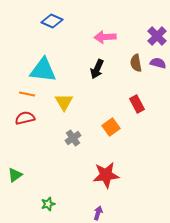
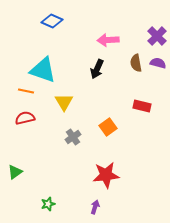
pink arrow: moved 3 px right, 3 px down
cyan triangle: rotated 12 degrees clockwise
orange line: moved 1 px left, 3 px up
red rectangle: moved 5 px right, 2 px down; rotated 48 degrees counterclockwise
orange square: moved 3 px left
gray cross: moved 1 px up
green triangle: moved 3 px up
purple arrow: moved 3 px left, 6 px up
